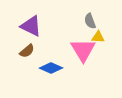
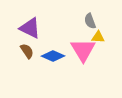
purple triangle: moved 1 px left, 2 px down
brown semicircle: rotated 84 degrees counterclockwise
blue diamond: moved 2 px right, 12 px up
